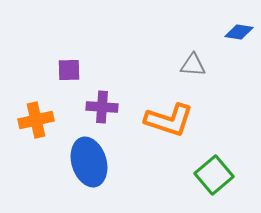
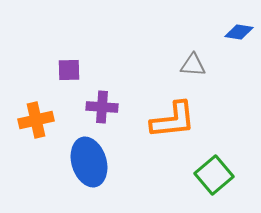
orange L-shape: moved 4 px right; rotated 24 degrees counterclockwise
